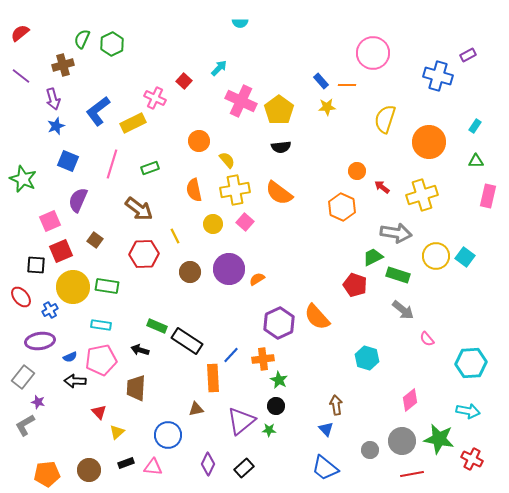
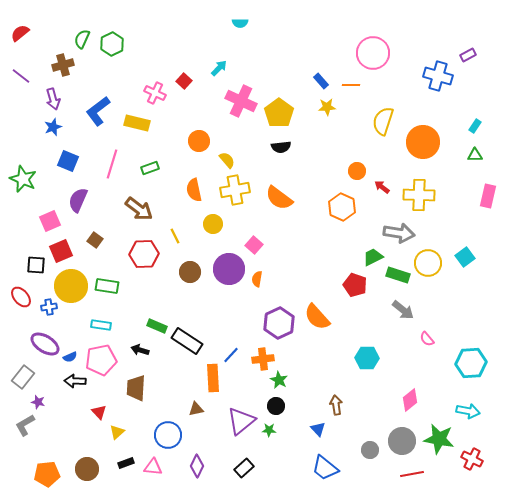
orange line at (347, 85): moved 4 px right
pink cross at (155, 98): moved 5 px up
yellow pentagon at (279, 110): moved 3 px down
yellow semicircle at (385, 119): moved 2 px left, 2 px down
yellow rectangle at (133, 123): moved 4 px right; rotated 40 degrees clockwise
blue star at (56, 126): moved 3 px left, 1 px down
orange circle at (429, 142): moved 6 px left
green triangle at (476, 161): moved 1 px left, 6 px up
orange semicircle at (279, 193): moved 5 px down
yellow cross at (422, 195): moved 3 px left; rotated 20 degrees clockwise
pink square at (245, 222): moved 9 px right, 23 px down
gray arrow at (396, 233): moved 3 px right
yellow circle at (436, 256): moved 8 px left, 7 px down
cyan square at (465, 257): rotated 18 degrees clockwise
orange semicircle at (257, 279): rotated 49 degrees counterclockwise
yellow circle at (73, 287): moved 2 px left, 1 px up
blue cross at (50, 310): moved 1 px left, 3 px up; rotated 21 degrees clockwise
purple ellipse at (40, 341): moved 5 px right, 3 px down; rotated 40 degrees clockwise
cyan hexagon at (367, 358): rotated 15 degrees counterclockwise
blue triangle at (326, 429): moved 8 px left
purple diamond at (208, 464): moved 11 px left, 2 px down
brown circle at (89, 470): moved 2 px left, 1 px up
